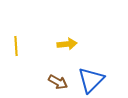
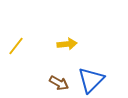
yellow line: rotated 42 degrees clockwise
brown arrow: moved 1 px right, 1 px down
